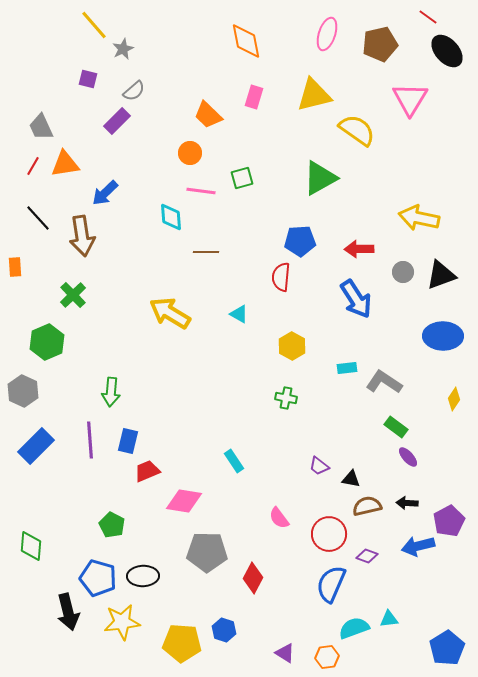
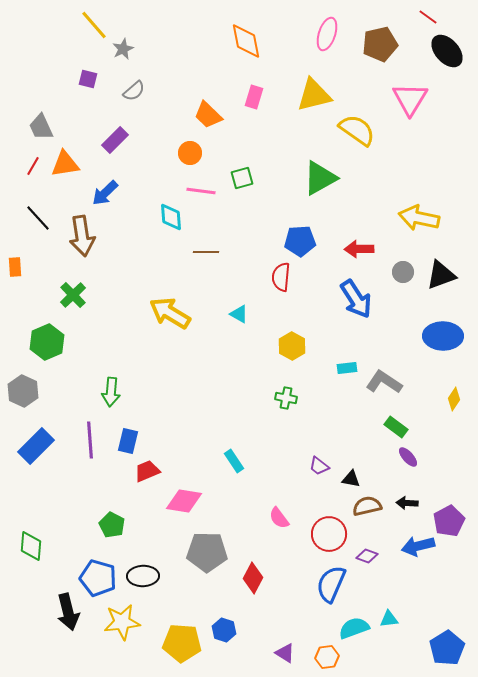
purple rectangle at (117, 121): moved 2 px left, 19 px down
